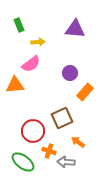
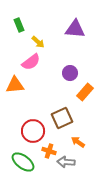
yellow arrow: rotated 48 degrees clockwise
pink semicircle: moved 2 px up
